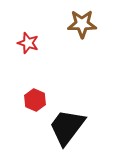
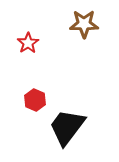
brown star: moved 2 px right
red star: rotated 20 degrees clockwise
